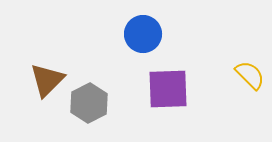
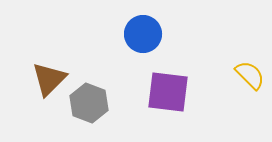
brown triangle: moved 2 px right, 1 px up
purple square: moved 3 px down; rotated 9 degrees clockwise
gray hexagon: rotated 12 degrees counterclockwise
